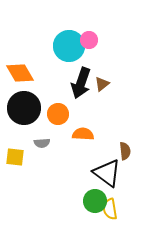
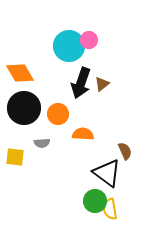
brown semicircle: rotated 18 degrees counterclockwise
